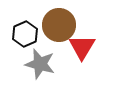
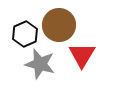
red triangle: moved 8 px down
